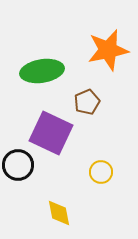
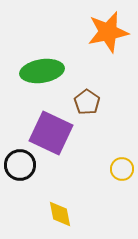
orange star: moved 18 px up
brown pentagon: rotated 15 degrees counterclockwise
black circle: moved 2 px right
yellow circle: moved 21 px right, 3 px up
yellow diamond: moved 1 px right, 1 px down
